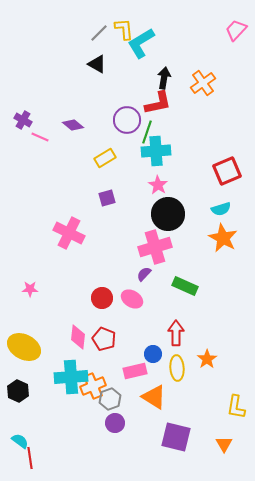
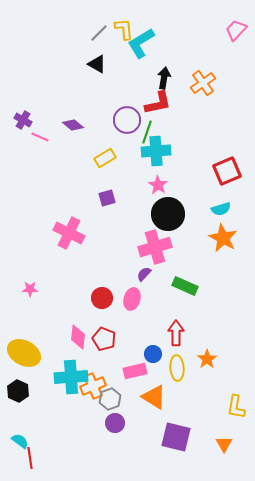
pink ellipse at (132, 299): rotated 75 degrees clockwise
yellow ellipse at (24, 347): moved 6 px down
